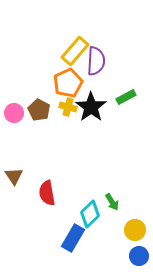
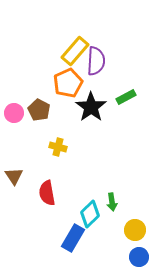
yellow cross: moved 10 px left, 40 px down
green arrow: rotated 24 degrees clockwise
blue circle: moved 1 px down
